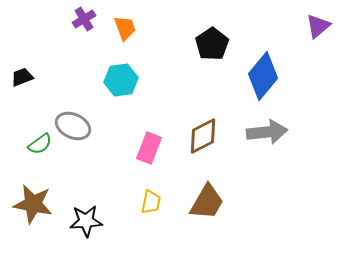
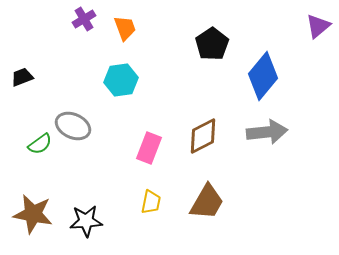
brown star: moved 10 px down
